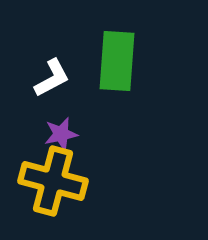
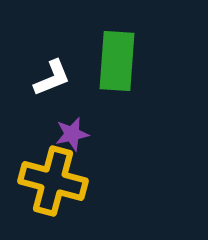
white L-shape: rotated 6 degrees clockwise
purple star: moved 11 px right
